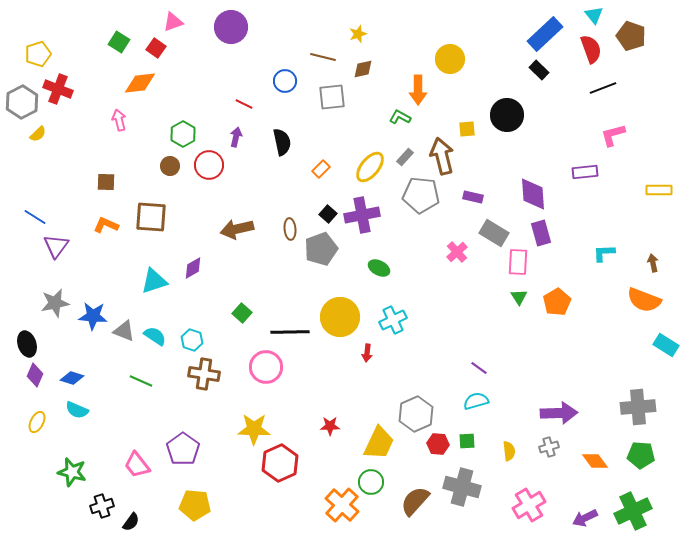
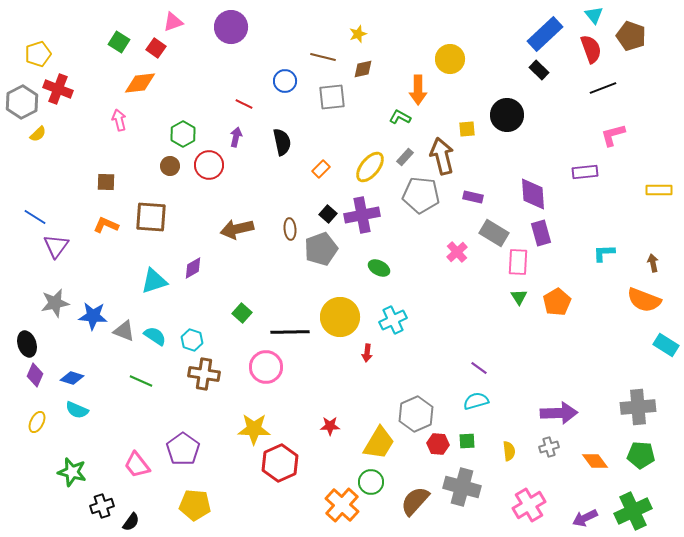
yellow trapezoid at (379, 443): rotated 6 degrees clockwise
